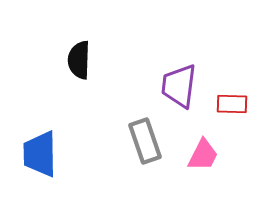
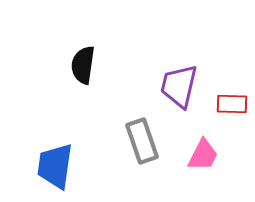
black semicircle: moved 4 px right, 5 px down; rotated 6 degrees clockwise
purple trapezoid: rotated 6 degrees clockwise
gray rectangle: moved 3 px left
blue trapezoid: moved 15 px right, 12 px down; rotated 9 degrees clockwise
